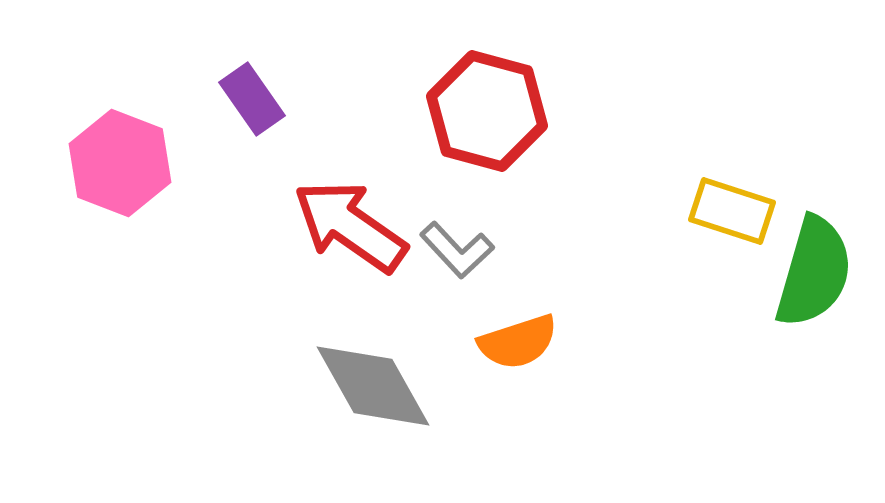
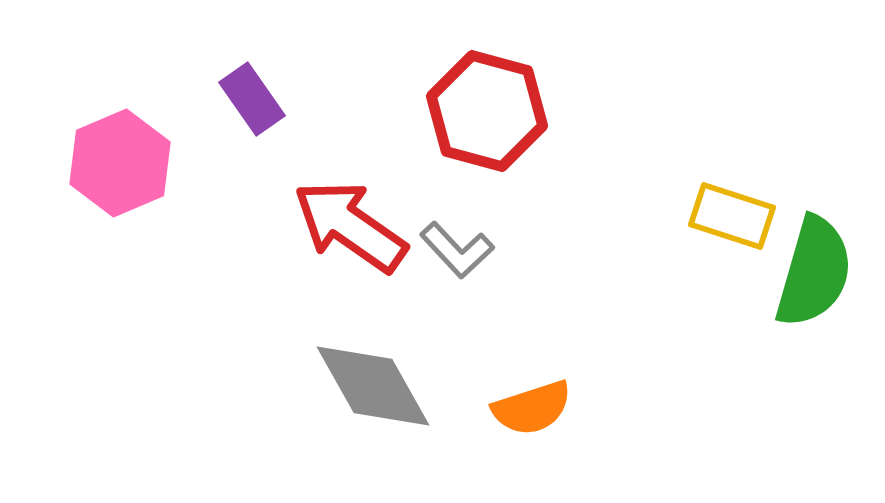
pink hexagon: rotated 16 degrees clockwise
yellow rectangle: moved 5 px down
orange semicircle: moved 14 px right, 66 px down
